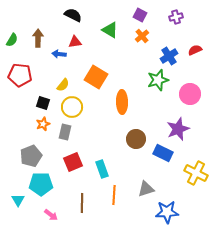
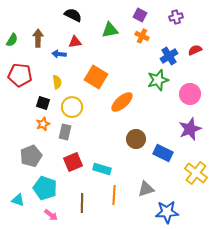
green triangle: rotated 42 degrees counterclockwise
orange cross: rotated 24 degrees counterclockwise
yellow semicircle: moved 6 px left, 3 px up; rotated 48 degrees counterclockwise
orange ellipse: rotated 50 degrees clockwise
purple star: moved 12 px right
cyan rectangle: rotated 54 degrees counterclockwise
yellow cross: rotated 10 degrees clockwise
cyan pentagon: moved 4 px right, 4 px down; rotated 20 degrees clockwise
cyan triangle: rotated 40 degrees counterclockwise
